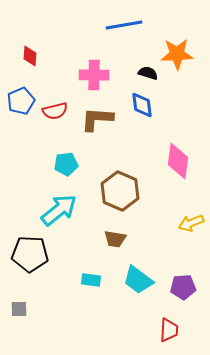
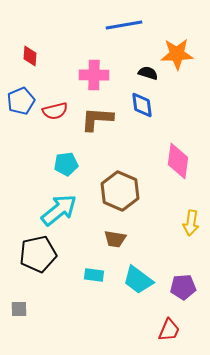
yellow arrow: rotated 60 degrees counterclockwise
black pentagon: moved 8 px right; rotated 15 degrees counterclockwise
cyan rectangle: moved 3 px right, 5 px up
red trapezoid: rotated 20 degrees clockwise
